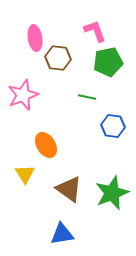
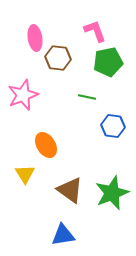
brown triangle: moved 1 px right, 1 px down
blue triangle: moved 1 px right, 1 px down
